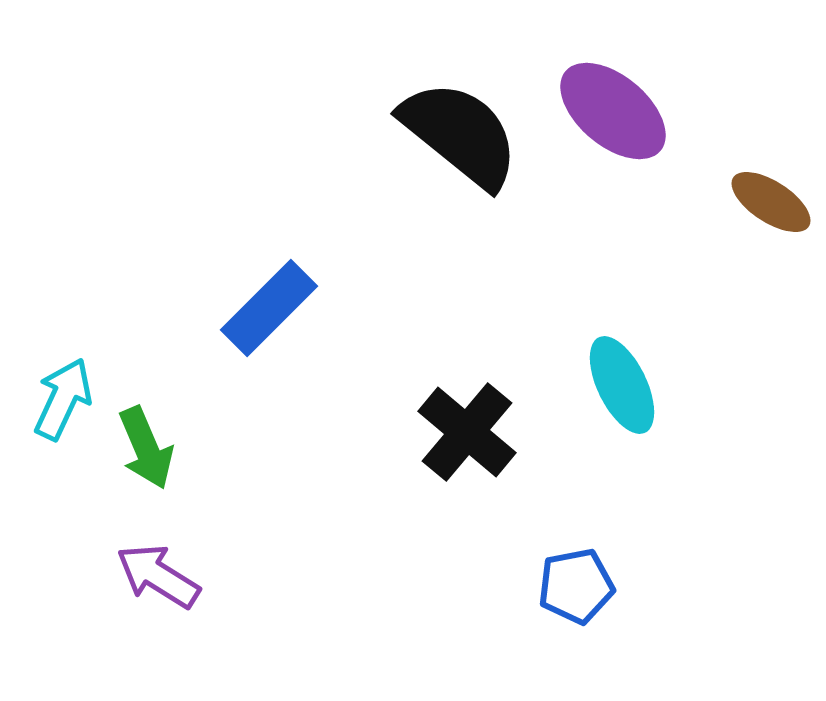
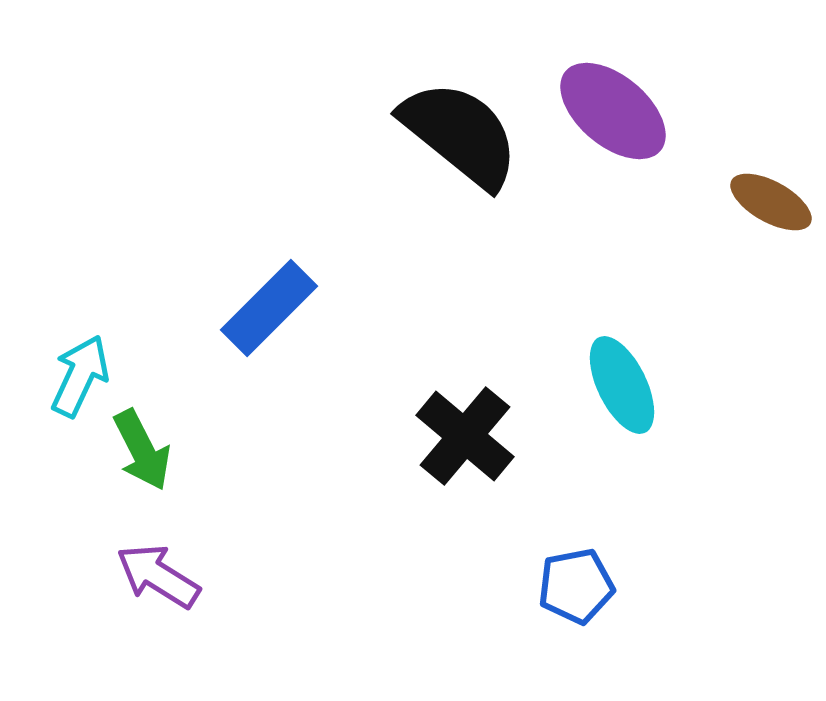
brown ellipse: rotated 4 degrees counterclockwise
cyan arrow: moved 17 px right, 23 px up
black cross: moved 2 px left, 4 px down
green arrow: moved 4 px left, 2 px down; rotated 4 degrees counterclockwise
